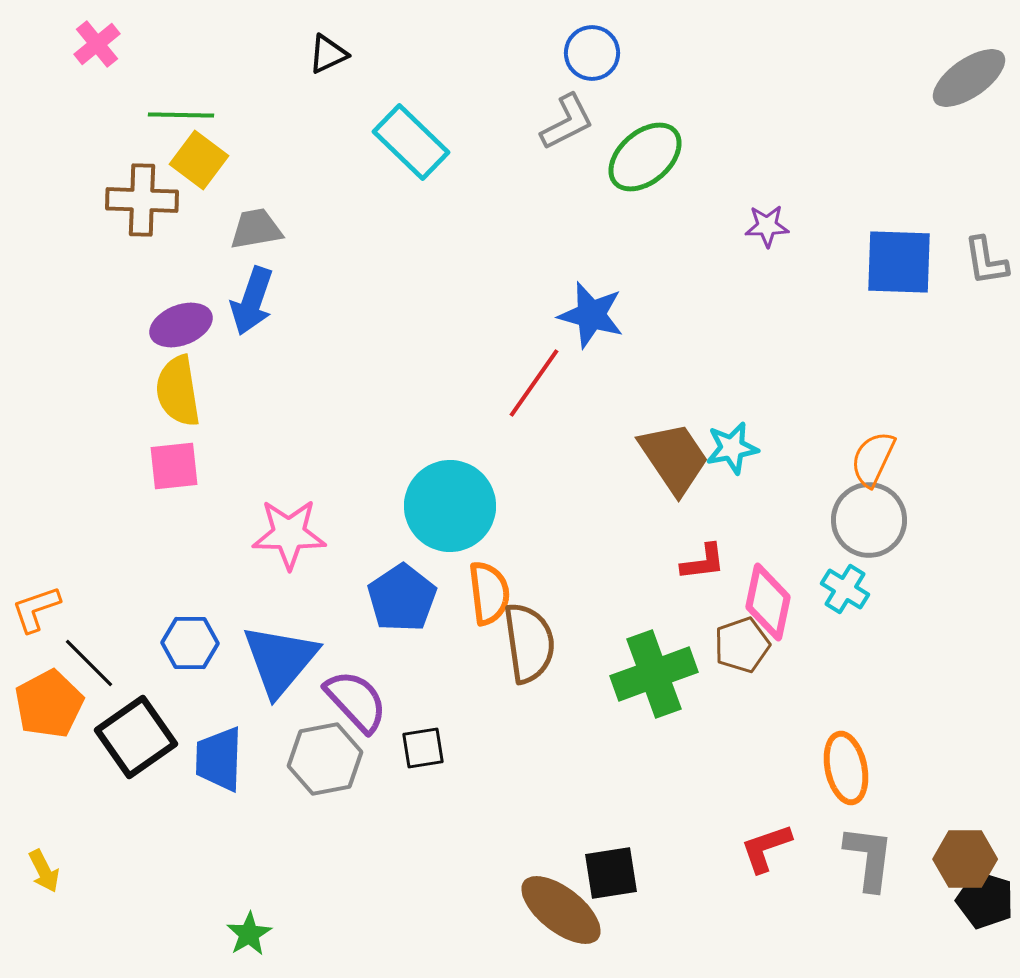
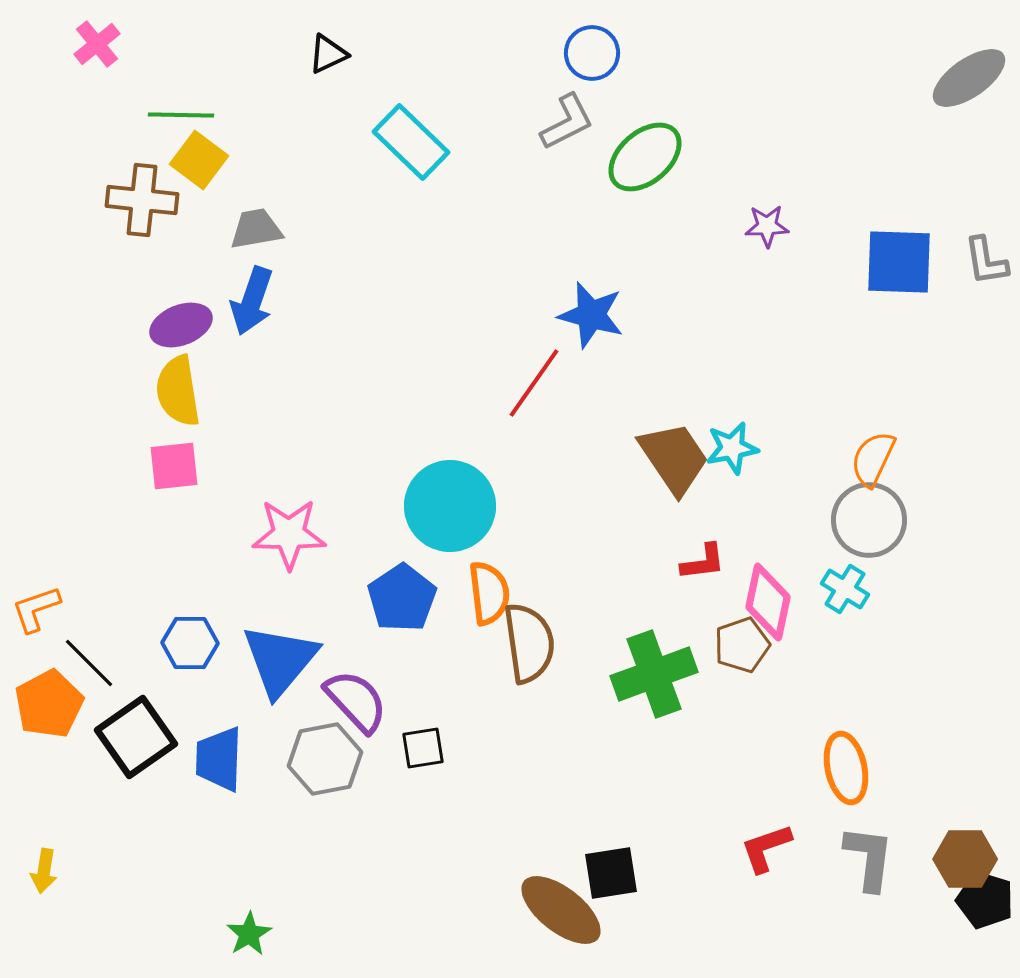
brown cross at (142, 200): rotated 4 degrees clockwise
yellow arrow at (44, 871): rotated 36 degrees clockwise
